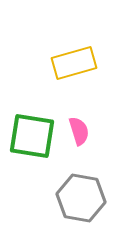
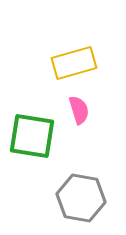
pink semicircle: moved 21 px up
